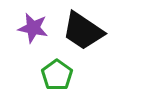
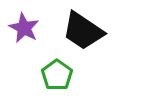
purple star: moved 9 px left; rotated 16 degrees clockwise
